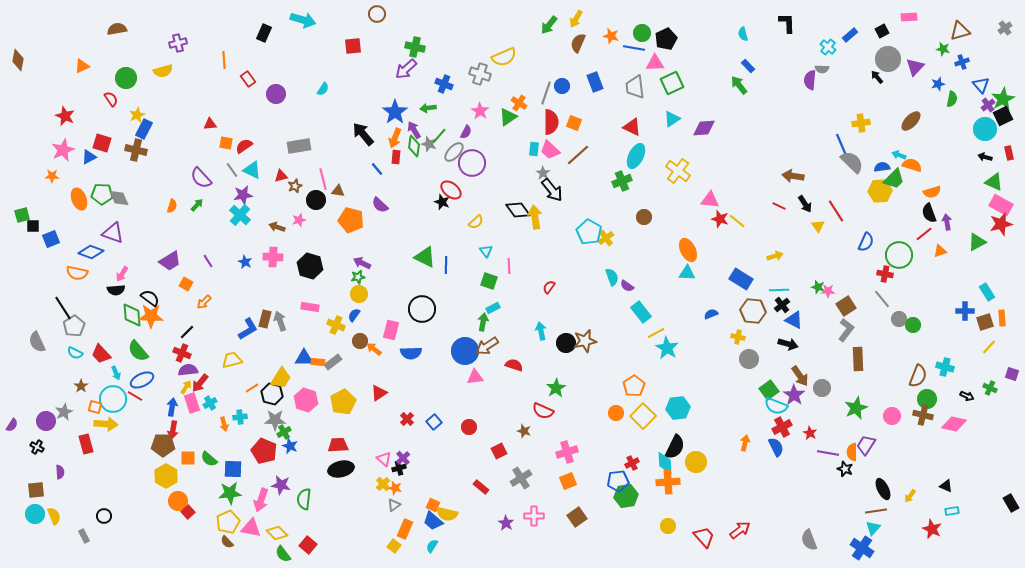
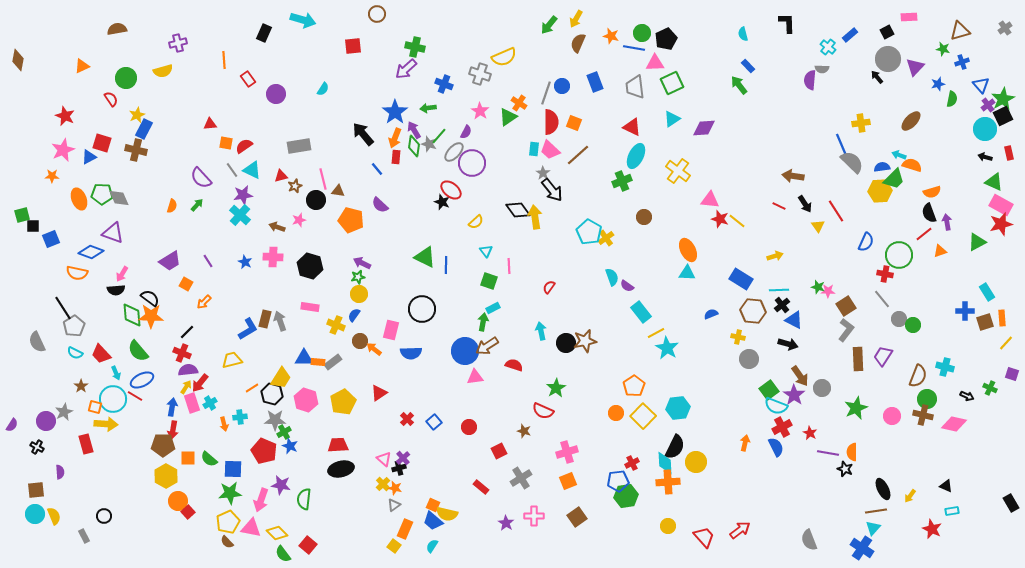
black square at (882, 31): moved 5 px right, 1 px down
yellow line at (989, 347): moved 17 px right, 4 px up
purple trapezoid at (866, 445): moved 17 px right, 89 px up
